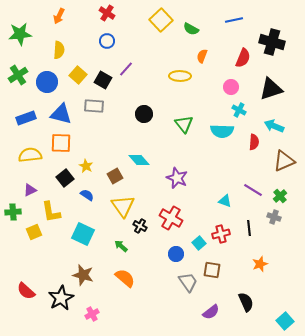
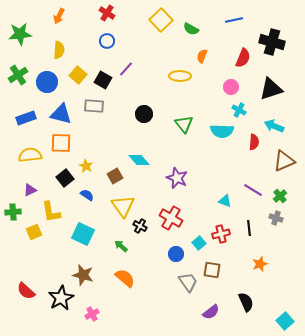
gray cross at (274, 217): moved 2 px right, 1 px down
